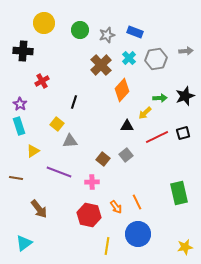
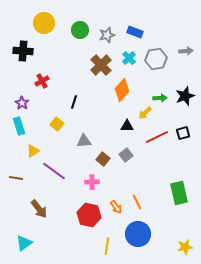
purple star: moved 2 px right, 1 px up
gray triangle: moved 14 px right
purple line: moved 5 px left, 1 px up; rotated 15 degrees clockwise
